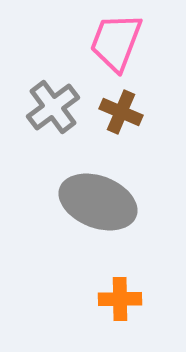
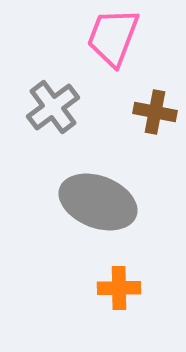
pink trapezoid: moved 3 px left, 5 px up
brown cross: moved 34 px right; rotated 12 degrees counterclockwise
orange cross: moved 1 px left, 11 px up
